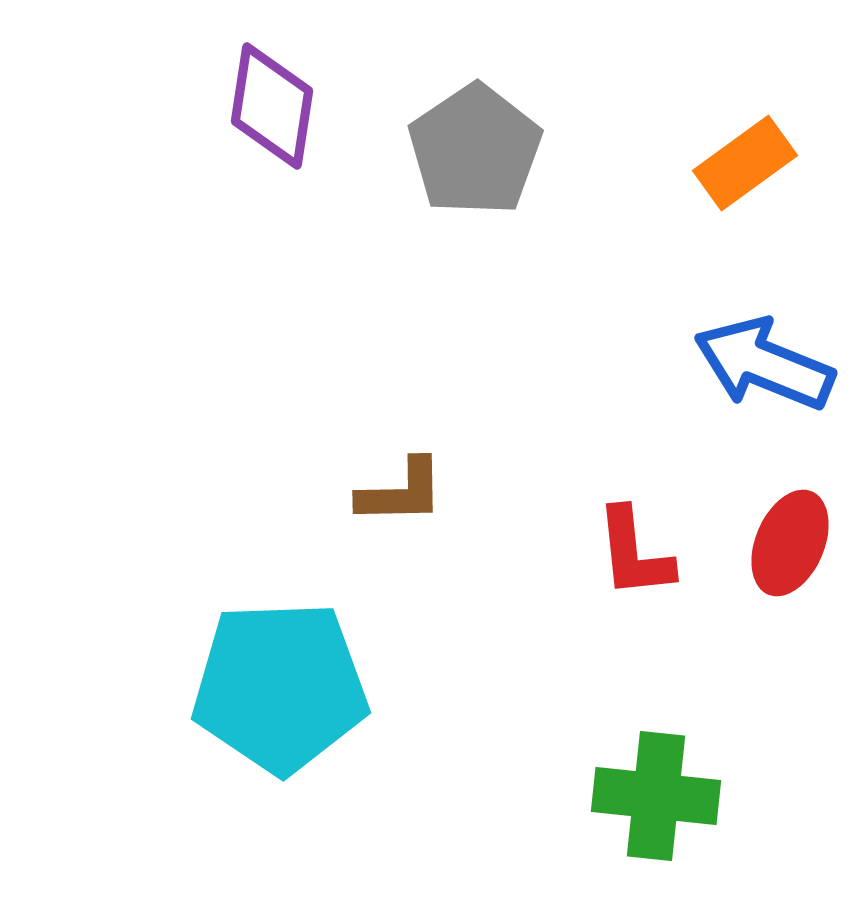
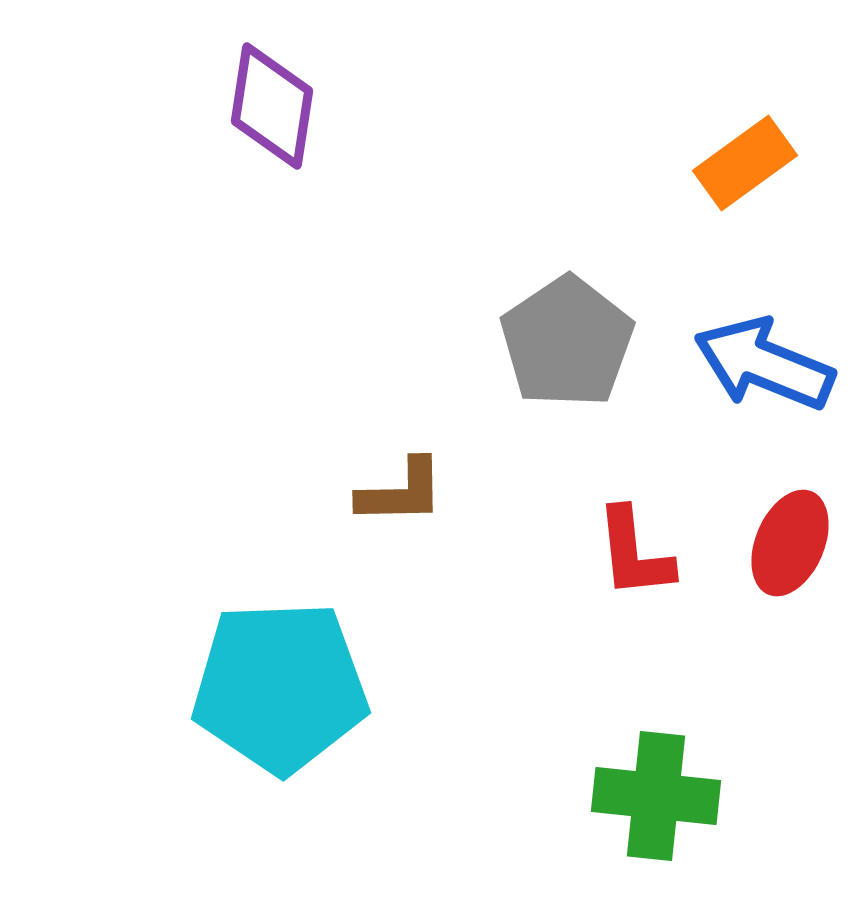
gray pentagon: moved 92 px right, 192 px down
